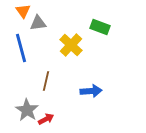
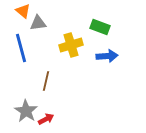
orange triangle: rotated 14 degrees counterclockwise
yellow cross: rotated 30 degrees clockwise
blue arrow: moved 16 px right, 35 px up
gray star: moved 1 px left, 1 px down
